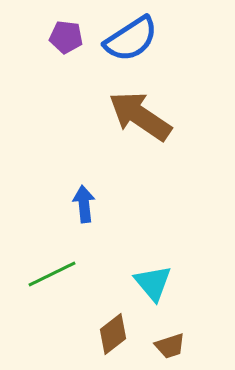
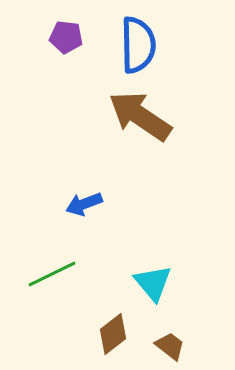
blue semicircle: moved 7 px right, 6 px down; rotated 58 degrees counterclockwise
blue arrow: rotated 105 degrees counterclockwise
brown trapezoid: rotated 124 degrees counterclockwise
